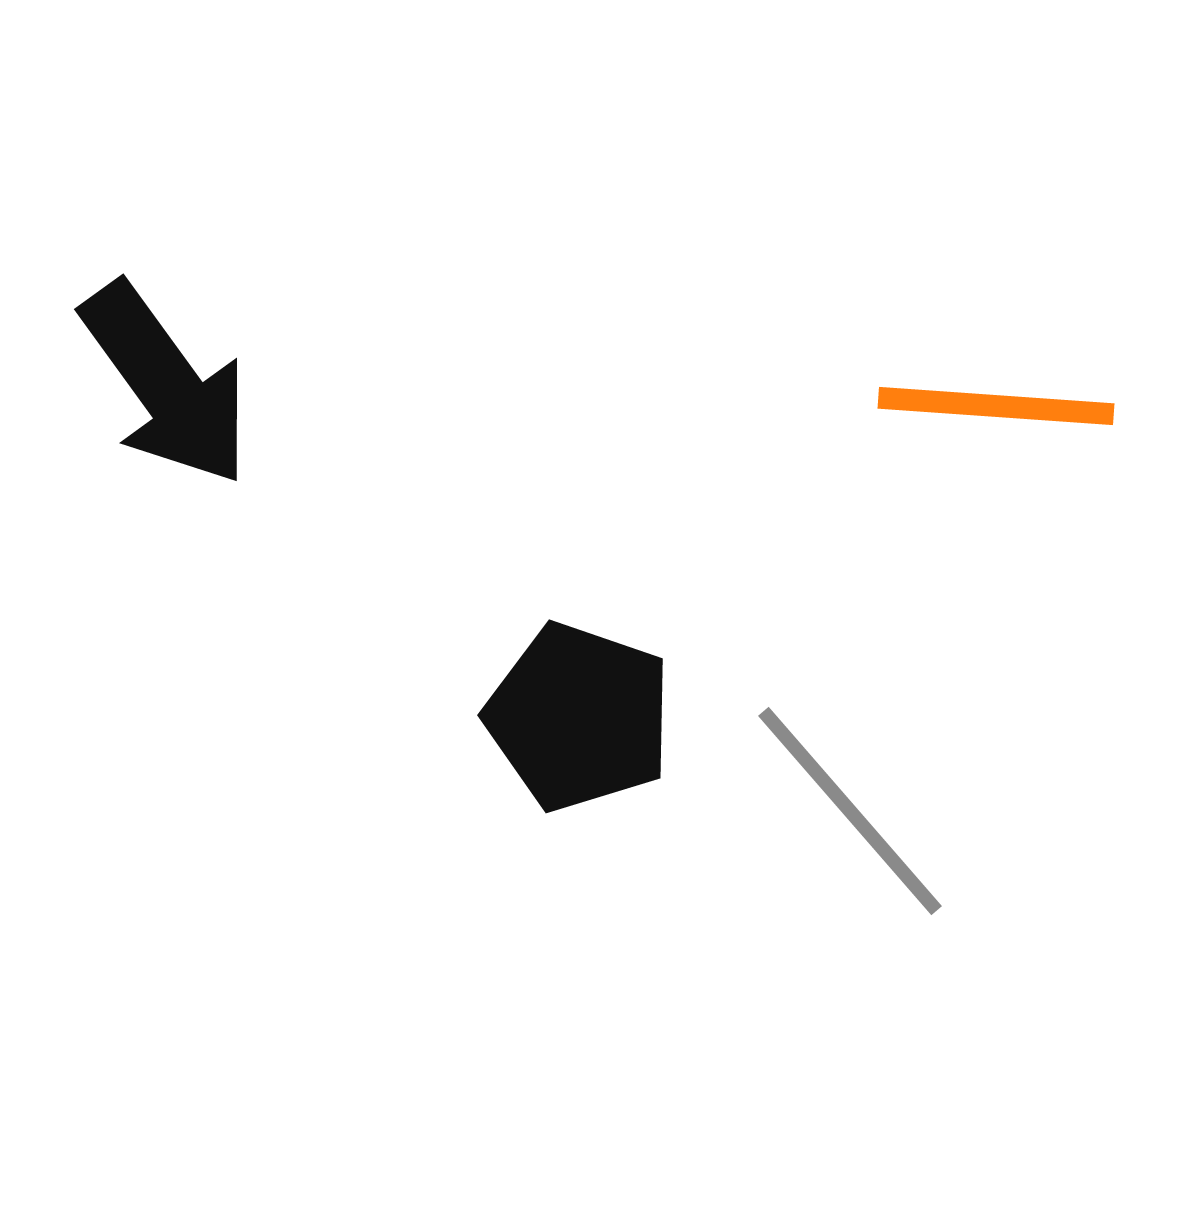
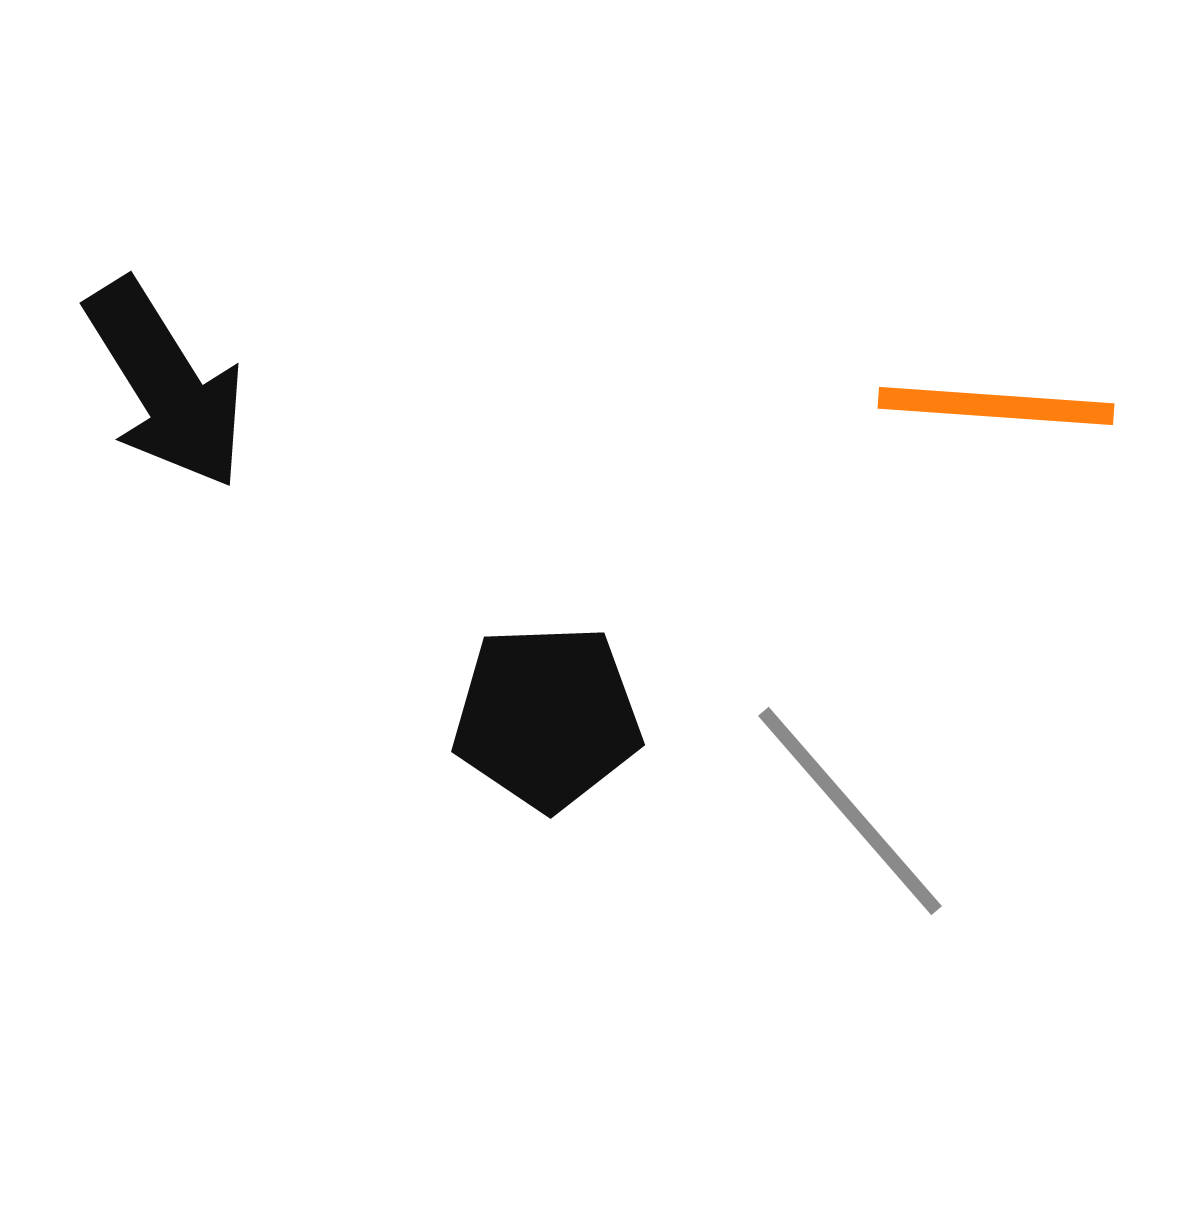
black arrow: rotated 4 degrees clockwise
black pentagon: moved 32 px left; rotated 21 degrees counterclockwise
